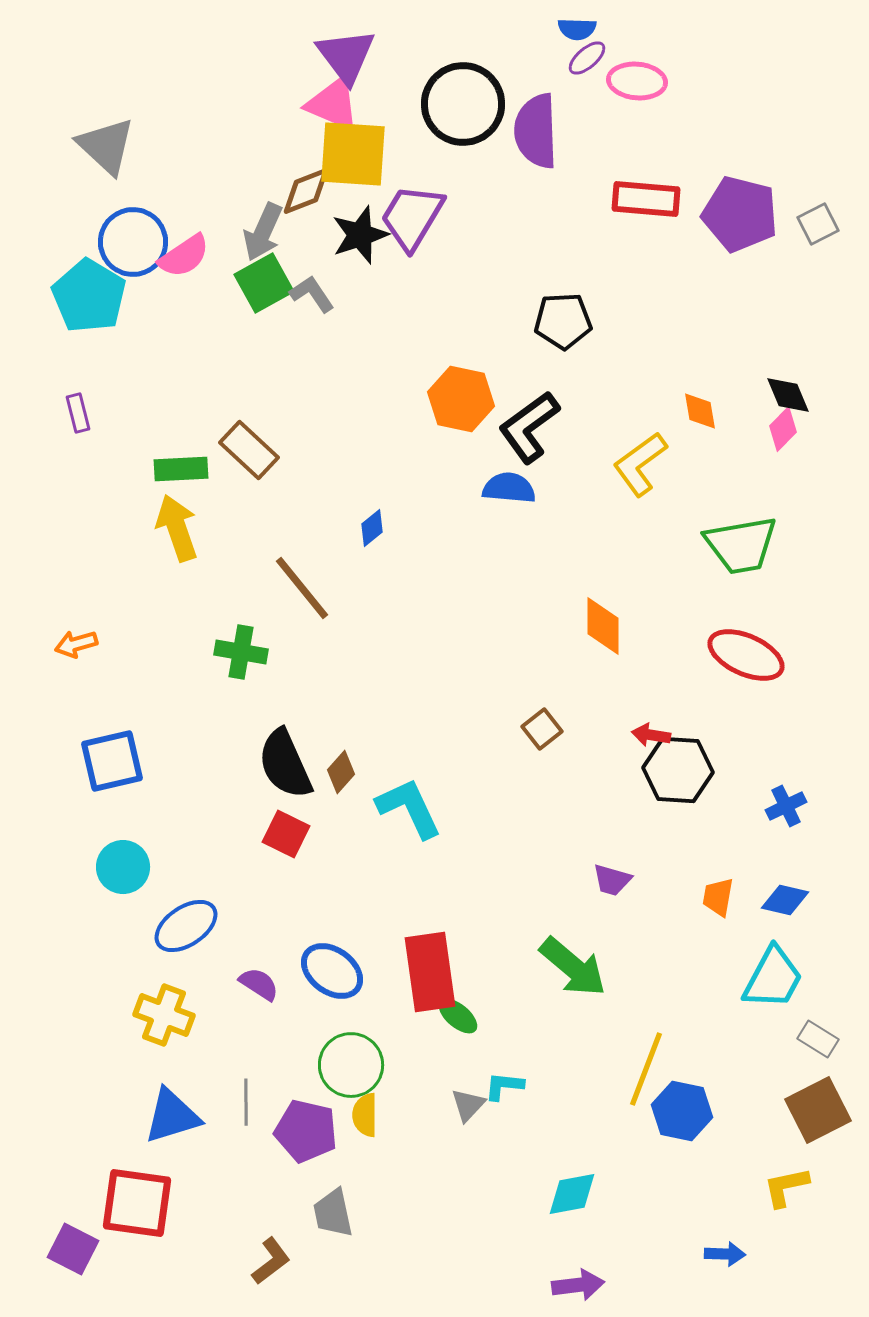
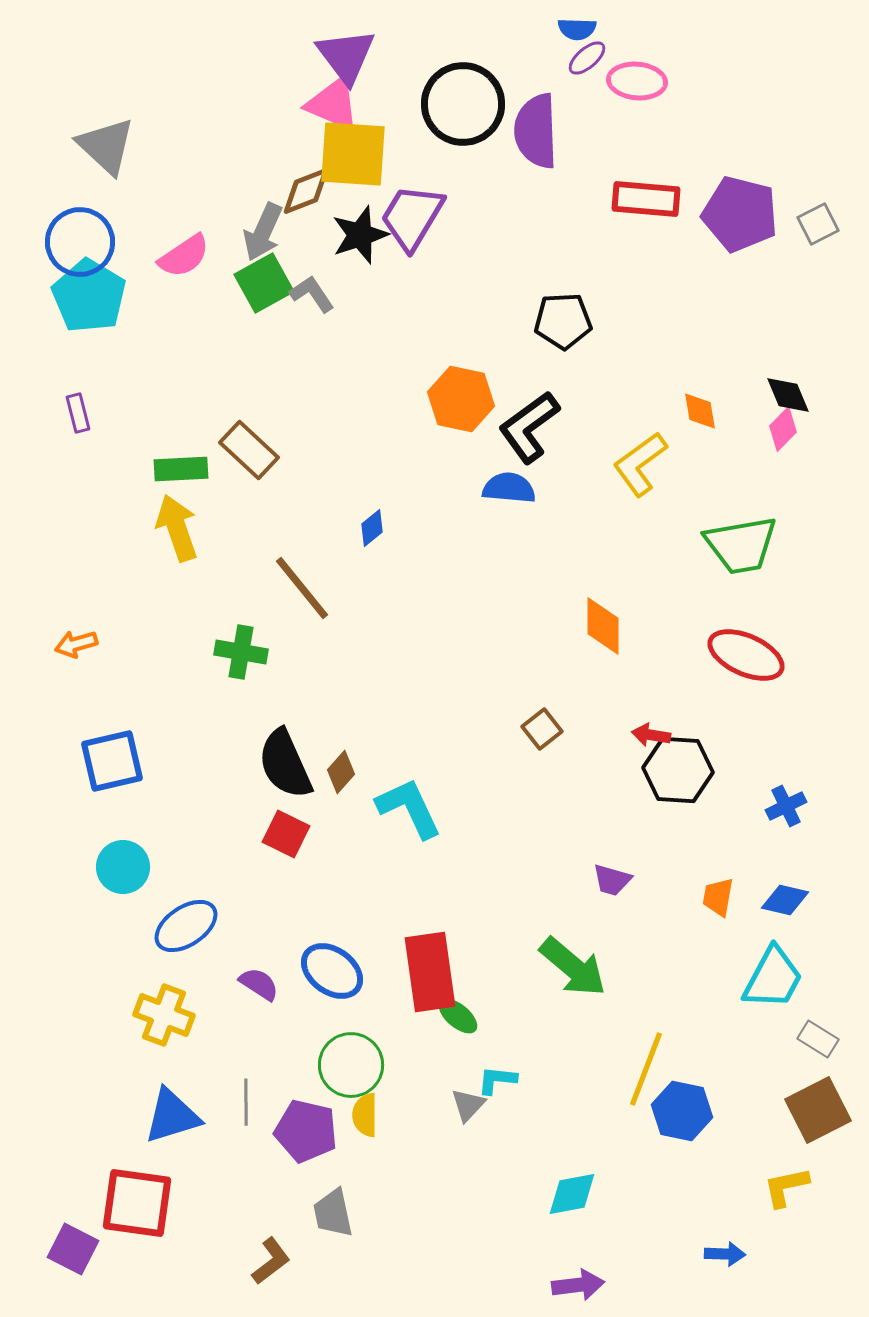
blue circle at (133, 242): moved 53 px left
cyan L-shape at (504, 1086): moved 7 px left, 6 px up
